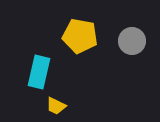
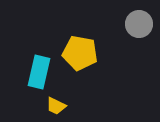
yellow pentagon: moved 17 px down
gray circle: moved 7 px right, 17 px up
